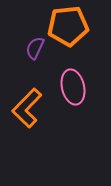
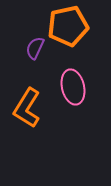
orange pentagon: rotated 6 degrees counterclockwise
orange L-shape: rotated 12 degrees counterclockwise
